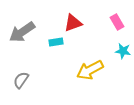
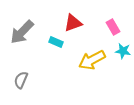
pink rectangle: moved 4 px left, 5 px down
gray arrow: rotated 12 degrees counterclockwise
cyan rectangle: rotated 32 degrees clockwise
yellow arrow: moved 2 px right, 10 px up
gray semicircle: rotated 12 degrees counterclockwise
